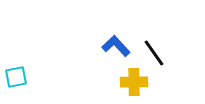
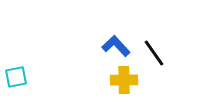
yellow cross: moved 10 px left, 2 px up
